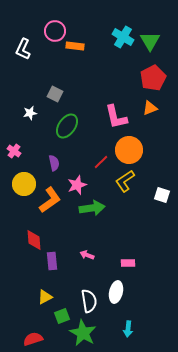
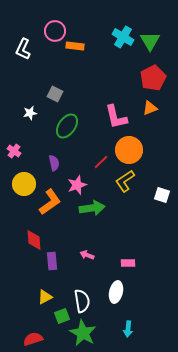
orange L-shape: moved 2 px down
white semicircle: moved 7 px left
